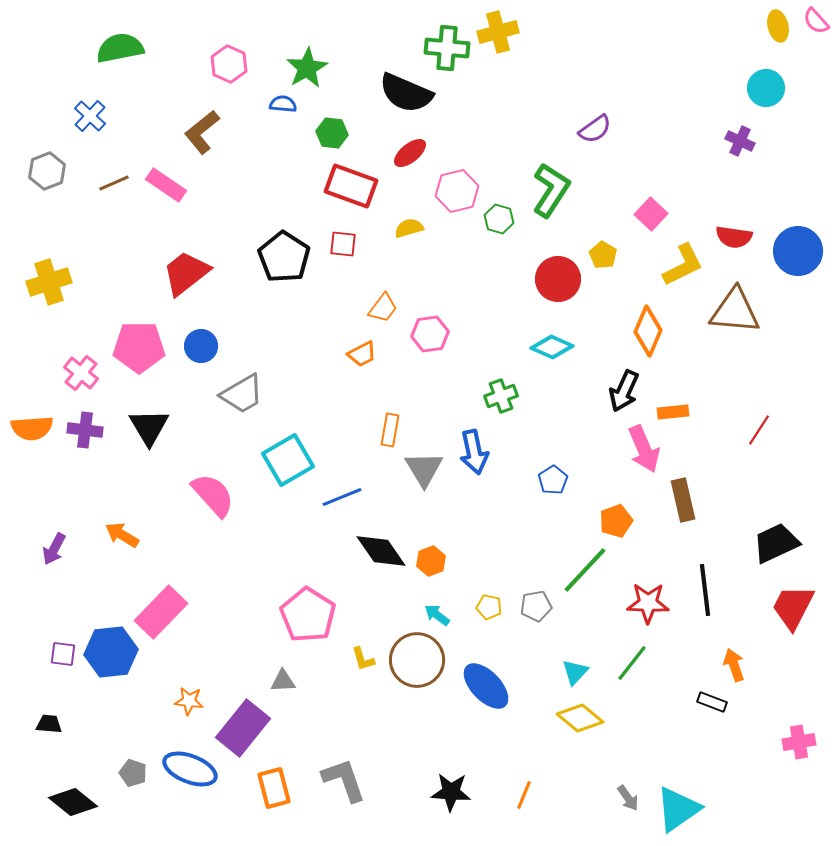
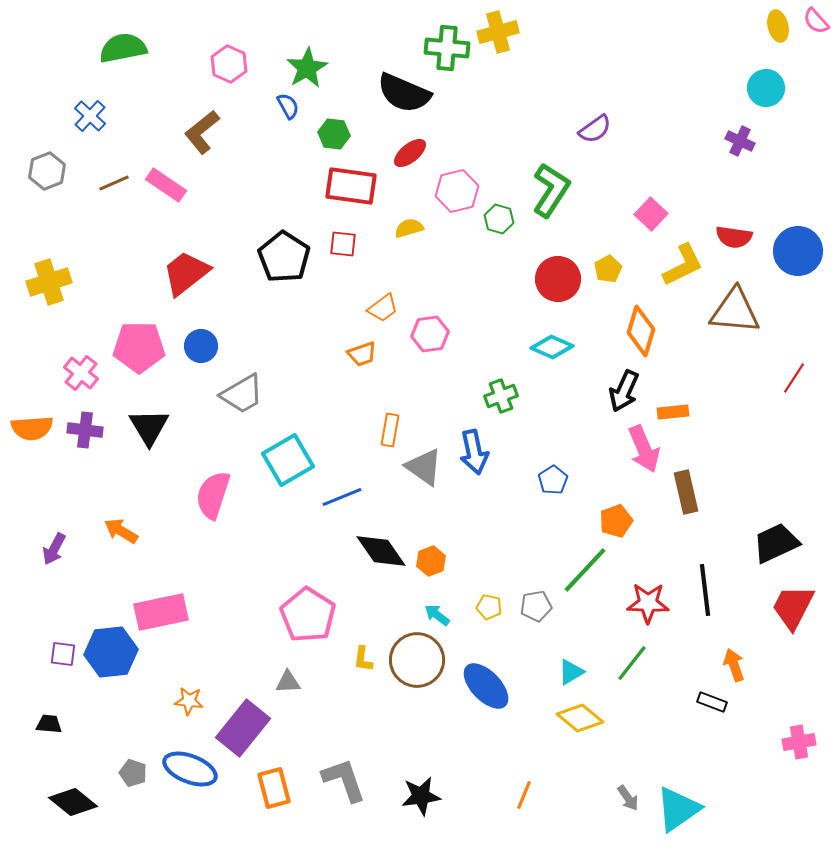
green semicircle at (120, 48): moved 3 px right
black semicircle at (406, 93): moved 2 px left
blue semicircle at (283, 104): moved 5 px right, 2 px down; rotated 56 degrees clockwise
green hexagon at (332, 133): moved 2 px right, 1 px down
red rectangle at (351, 186): rotated 12 degrees counterclockwise
yellow pentagon at (603, 255): moved 5 px right, 14 px down; rotated 12 degrees clockwise
orange trapezoid at (383, 308): rotated 16 degrees clockwise
orange diamond at (648, 331): moved 7 px left; rotated 6 degrees counterclockwise
orange trapezoid at (362, 354): rotated 8 degrees clockwise
red line at (759, 430): moved 35 px right, 52 px up
gray triangle at (424, 469): moved 2 px up; rotated 24 degrees counterclockwise
pink semicircle at (213, 495): rotated 120 degrees counterclockwise
brown rectangle at (683, 500): moved 3 px right, 8 px up
orange arrow at (122, 535): moved 1 px left, 4 px up
pink rectangle at (161, 612): rotated 34 degrees clockwise
yellow L-shape at (363, 659): rotated 24 degrees clockwise
cyan triangle at (575, 672): moved 4 px left; rotated 16 degrees clockwise
gray triangle at (283, 681): moved 5 px right, 1 px down
black star at (451, 792): moved 30 px left, 4 px down; rotated 12 degrees counterclockwise
